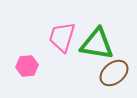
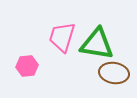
brown ellipse: rotated 48 degrees clockwise
